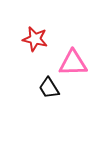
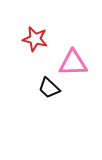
black trapezoid: rotated 15 degrees counterclockwise
